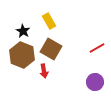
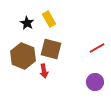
yellow rectangle: moved 2 px up
black star: moved 4 px right, 8 px up
brown square: rotated 15 degrees counterclockwise
brown hexagon: moved 1 px right, 1 px down
